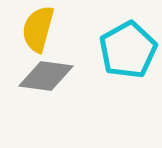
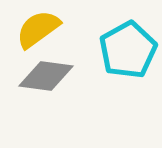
yellow semicircle: rotated 39 degrees clockwise
